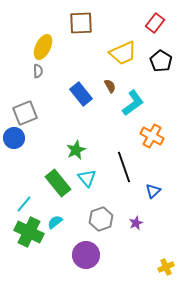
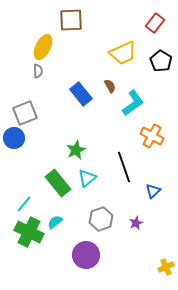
brown square: moved 10 px left, 3 px up
cyan triangle: rotated 30 degrees clockwise
